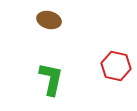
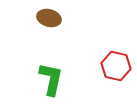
brown ellipse: moved 2 px up
